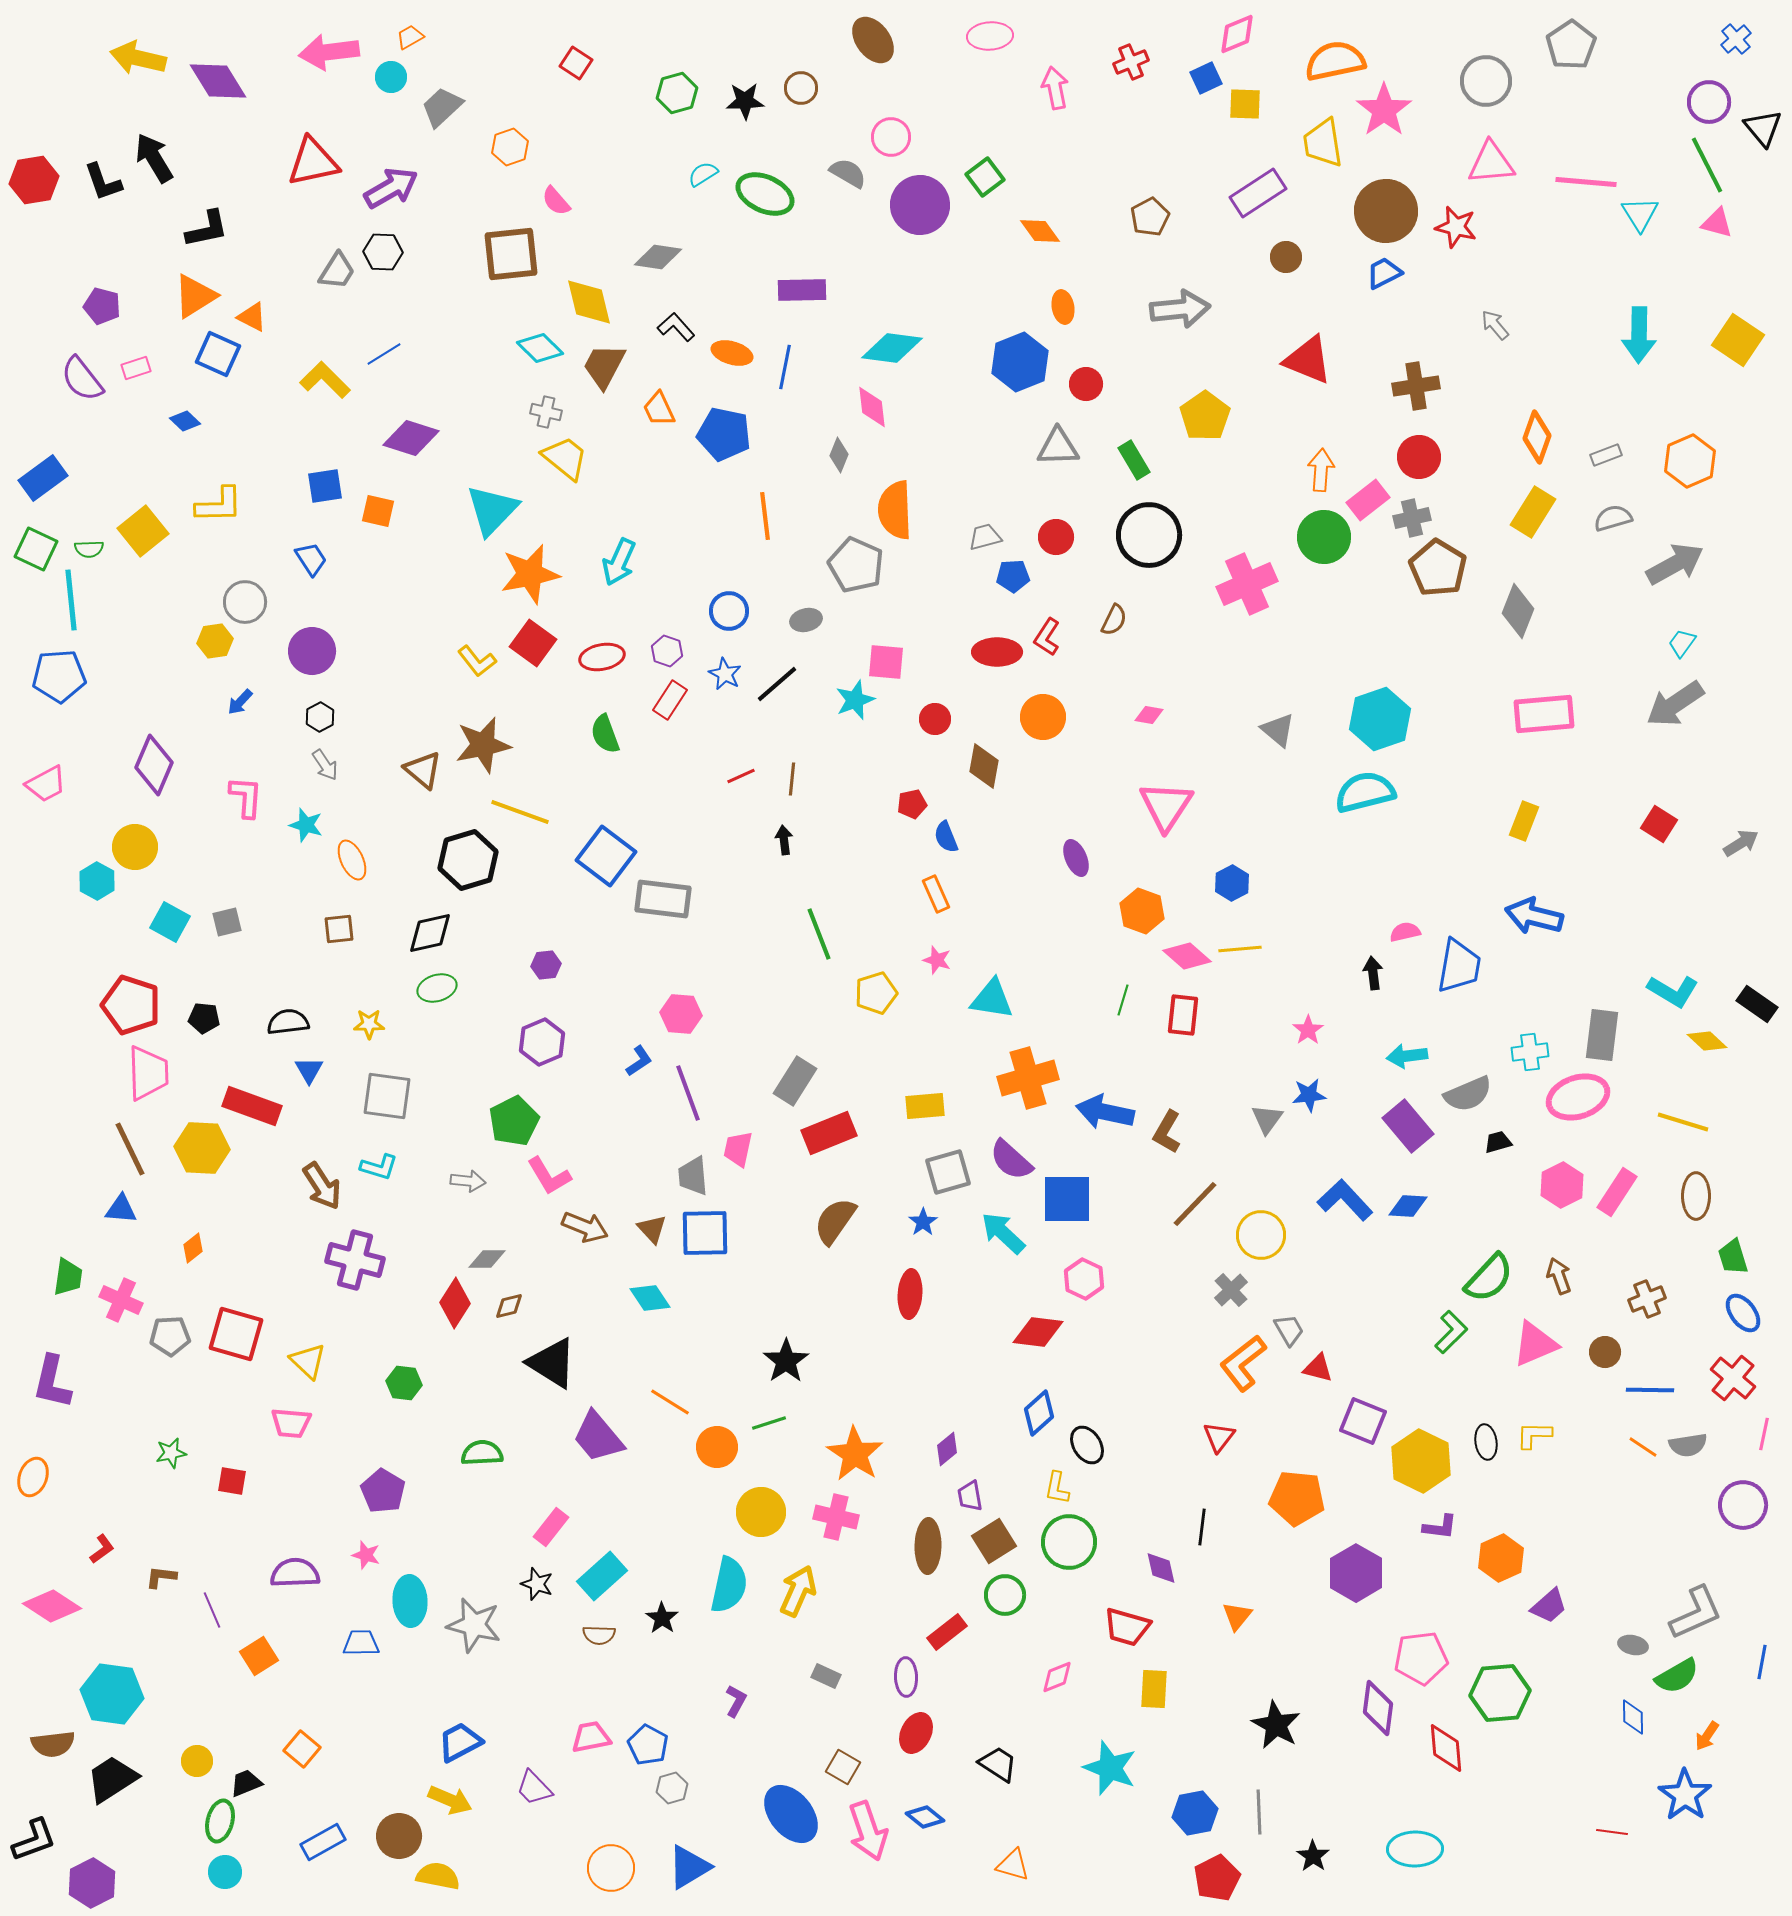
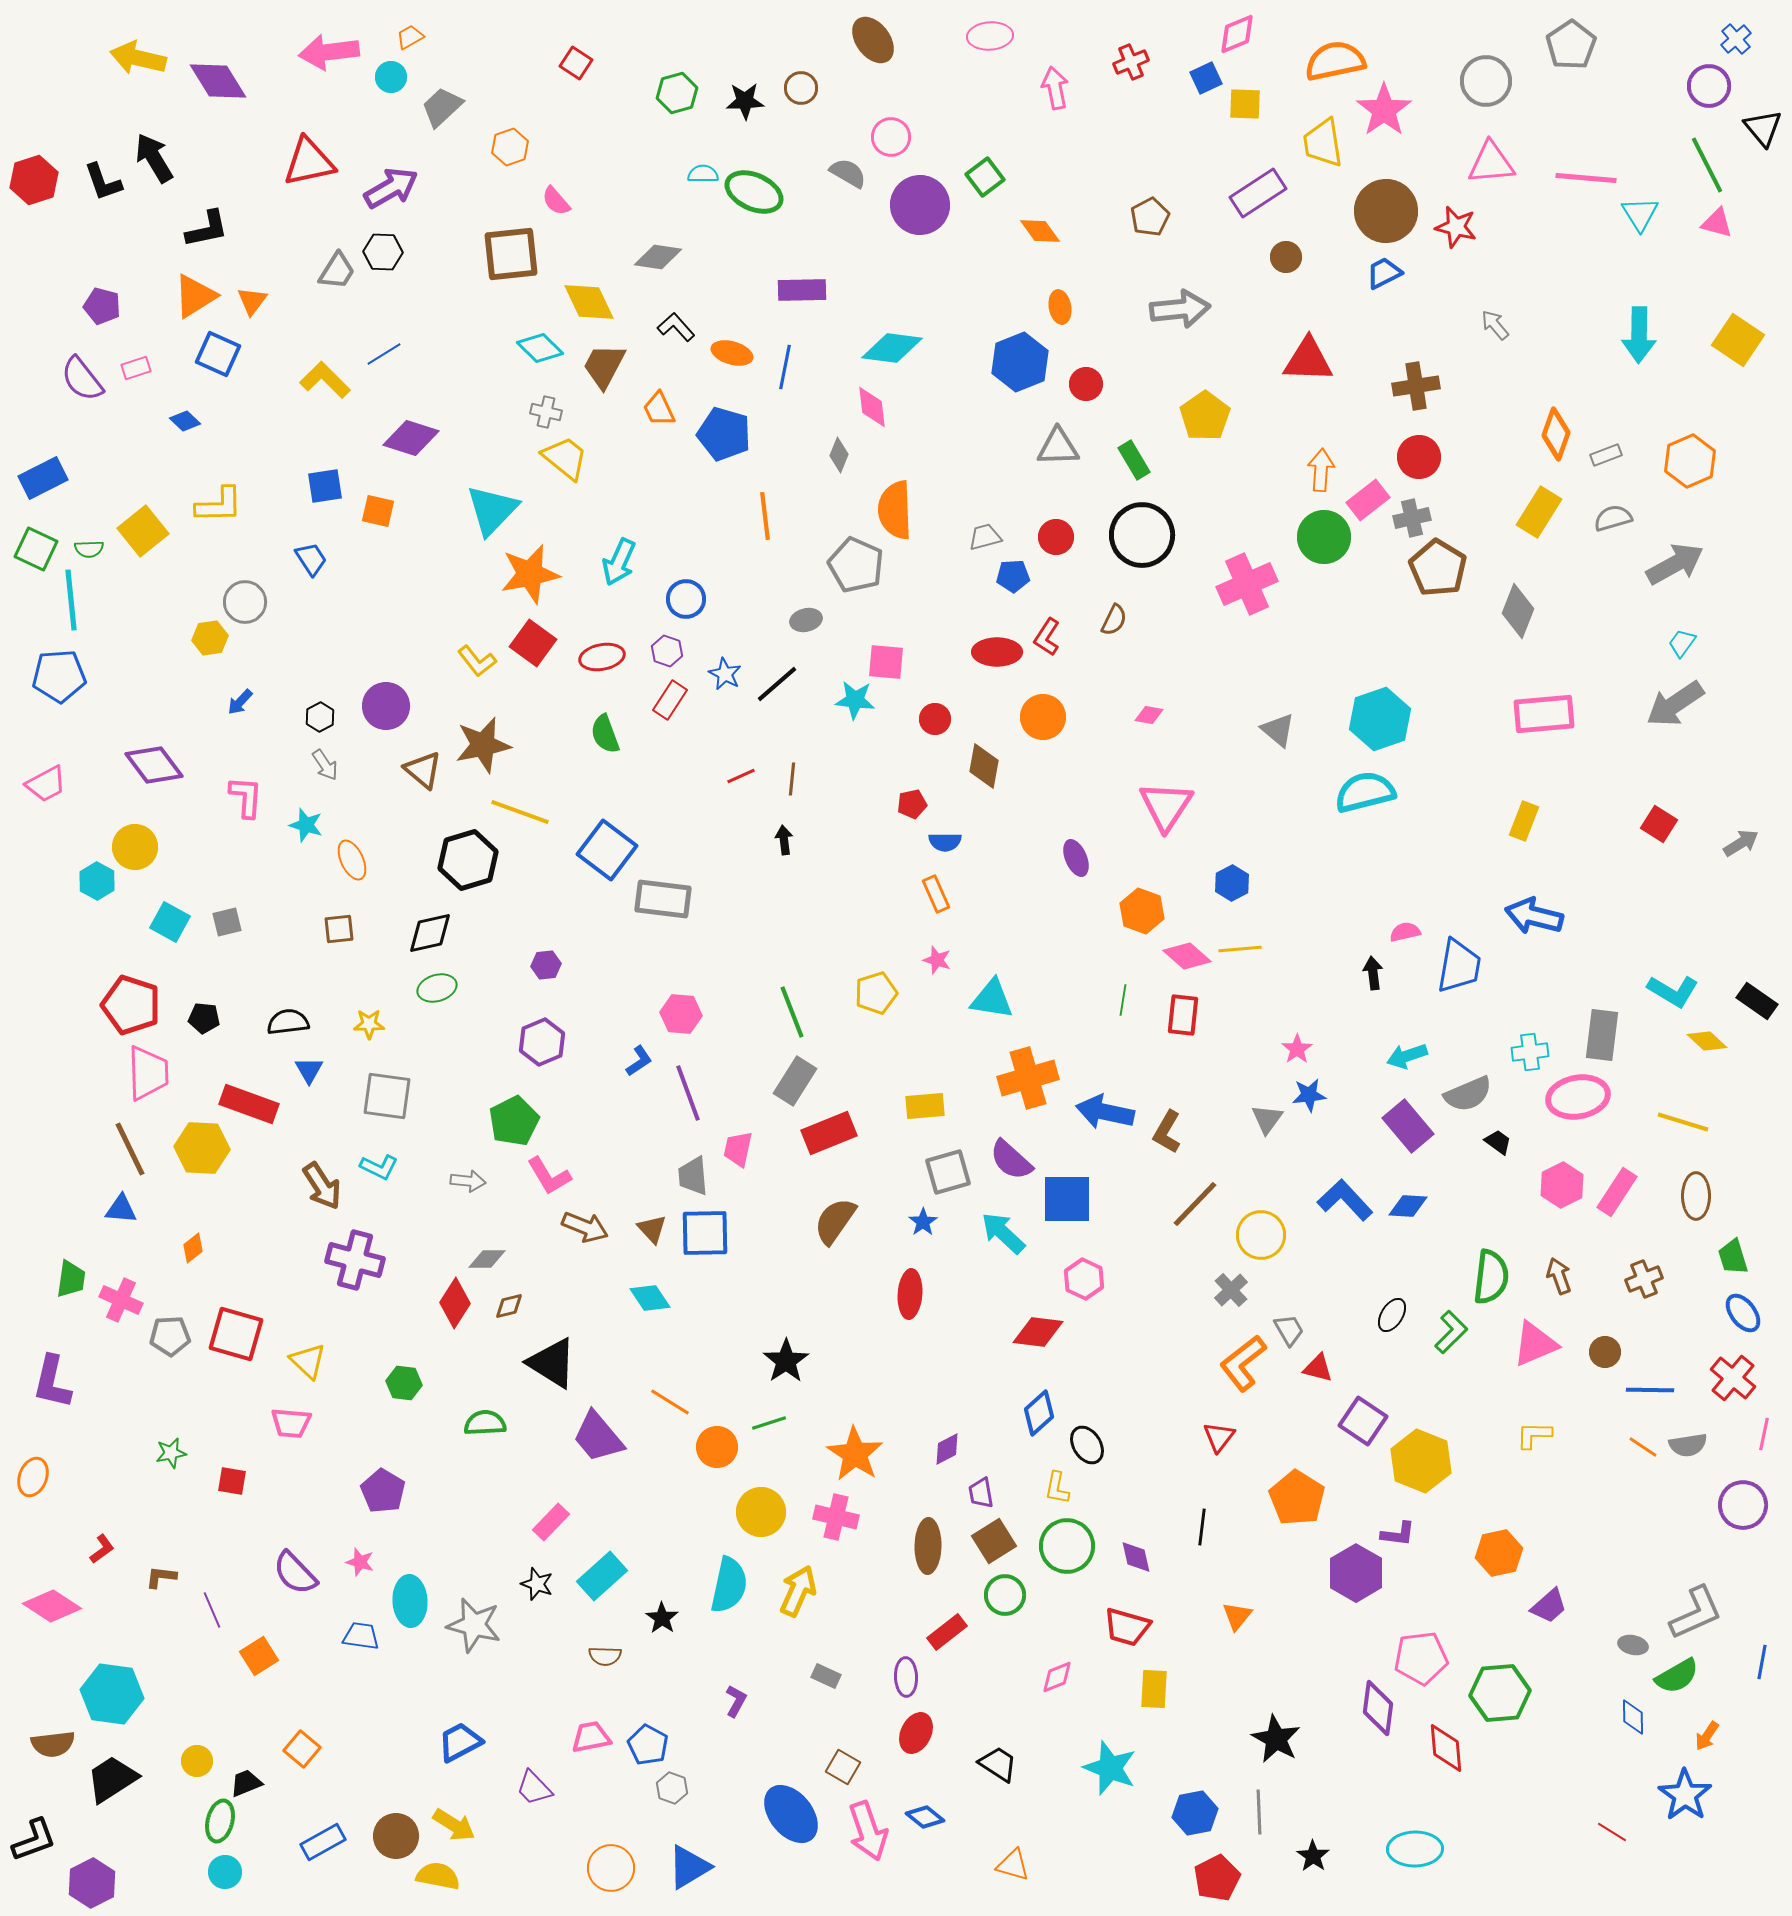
purple circle at (1709, 102): moved 16 px up
red triangle at (313, 162): moved 4 px left
cyan semicircle at (703, 174): rotated 32 degrees clockwise
red hexagon at (34, 180): rotated 9 degrees counterclockwise
pink line at (1586, 182): moved 4 px up
green ellipse at (765, 194): moved 11 px left, 2 px up
yellow diamond at (589, 302): rotated 12 degrees counterclockwise
orange ellipse at (1063, 307): moved 3 px left
orange triangle at (252, 317): moved 16 px up; rotated 40 degrees clockwise
red triangle at (1308, 360): rotated 20 degrees counterclockwise
blue pentagon at (724, 434): rotated 4 degrees clockwise
orange diamond at (1537, 437): moved 19 px right, 3 px up
blue rectangle at (43, 478): rotated 9 degrees clockwise
yellow rectangle at (1533, 512): moved 6 px right
black circle at (1149, 535): moved 7 px left
blue circle at (729, 611): moved 43 px left, 12 px up
yellow hexagon at (215, 641): moved 5 px left, 3 px up
purple circle at (312, 651): moved 74 px right, 55 px down
cyan star at (855, 700): rotated 27 degrees clockwise
purple diamond at (154, 765): rotated 60 degrees counterclockwise
blue semicircle at (946, 837): moved 1 px left, 5 px down; rotated 68 degrees counterclockwise
blue square at (606, 856): moved 1 px right, 6 px up
green line at (819, 934): moved 27 px left, 78 px down
green line at (1123, 1000): rotated 8 degrees counterclockwise
black rectangle at (1757, 1004): moved 3 px up
pink star at (1308, 1030): moved 11 px left, 19 px down
cyan arrow at (1407, 1056): rotated 12 degrees counterclockwise
pink ellipse at (1578, 1097): rotated 8 degrees clockwise
red rectangle at (252, 1106): moved 3 px left, 2 px up
black trapezoid at (1498, 1142): rotated 52 degrees clockwise
cyan L-shape at (379, 1167): rotated 9 degrees clockwise
green trapezoid at (68, 1277): moved 3 px right, 2 px down
green semicircle at (1489, 1278): moved 2 px right, 1 px up; rotated 36 degrees counterclockwise
brown cross at (1647, 1299): moved 3 px left, 20 px up
purple square at (1363, 1421): rotated 12 degrees clockwise
black ellipse at (1486, 1442): moved 94 px left, 127 px up; rotated 40 degrees clockwise
purple diamond at (947, 1449): rotated 12 degrees clockwise
green semicircle at (482, 1453): moved 3 px right, 30 px up
yellow hexagon at (1421, 1461): rotated 4 degrees counterclockwise
purple trapezoid at (970, 1496): moved 11 px right, 3 px up
orange pentagon at (1297, 1498): rotated 26 degrees clockwise
pink rectangle at (551, 1527): moved 5 px up; rotated 6 degrees clockwise
purple L-shape at (1440, 1527): moved 42 px left, 7 px down
green circle at (1069, 1542): moved 2 px left, 4 px down
pink star at (366, 1555): moved 6 px left, 7 px down
orange hexagon at (1501, 1558): moved 2 px left, 5 px up; rotated 12 degrees clockwise
purple diamond at (1161, 1568): moved 25 px left, 11 px up
purple semicircle at (295, 1573): rotated 132 degrees counterclockwise
brown semicircle at (599, 1635): moved 6 px right, 21 px down
blue trapezoid at (361, 1643): moved 7 px up; rotated 9 degrees clockwise
black star at (1276, 1725): moved 14 px down
gray hexagon at (672, 1788): rotated 24 degrees counterclockwise
yellow arrow at (450, 1800): moved 4 px right, 25 px down; rotated 9 degrees clockwise
red line at (1612, 1832): rotated 24 degrees clockwise
brown circle at (399, 1836): moved 3 px left
